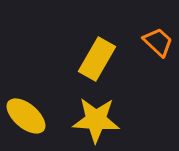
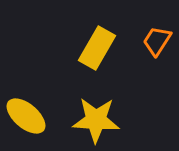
orange trapezoid: moved 1 px left, 1 px up; rotated 100 degrees counterclockwise
yellow rectangle: moved 11 px up
